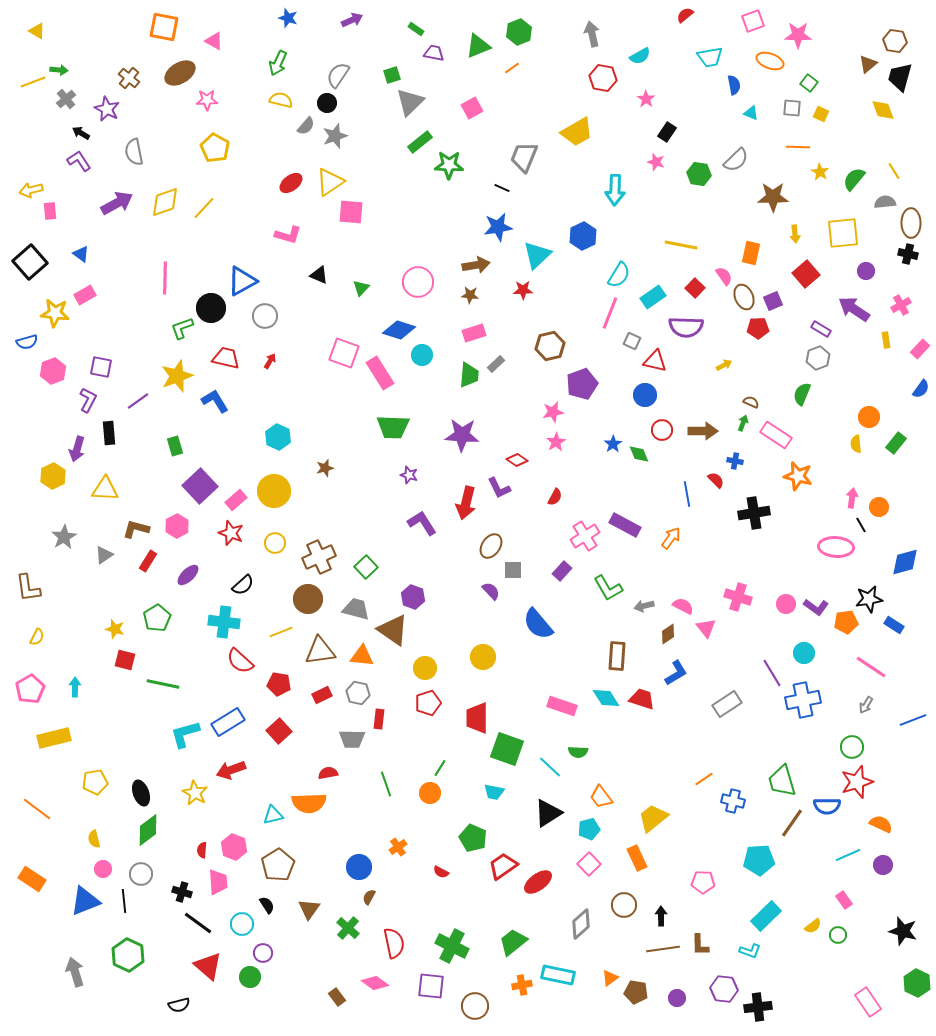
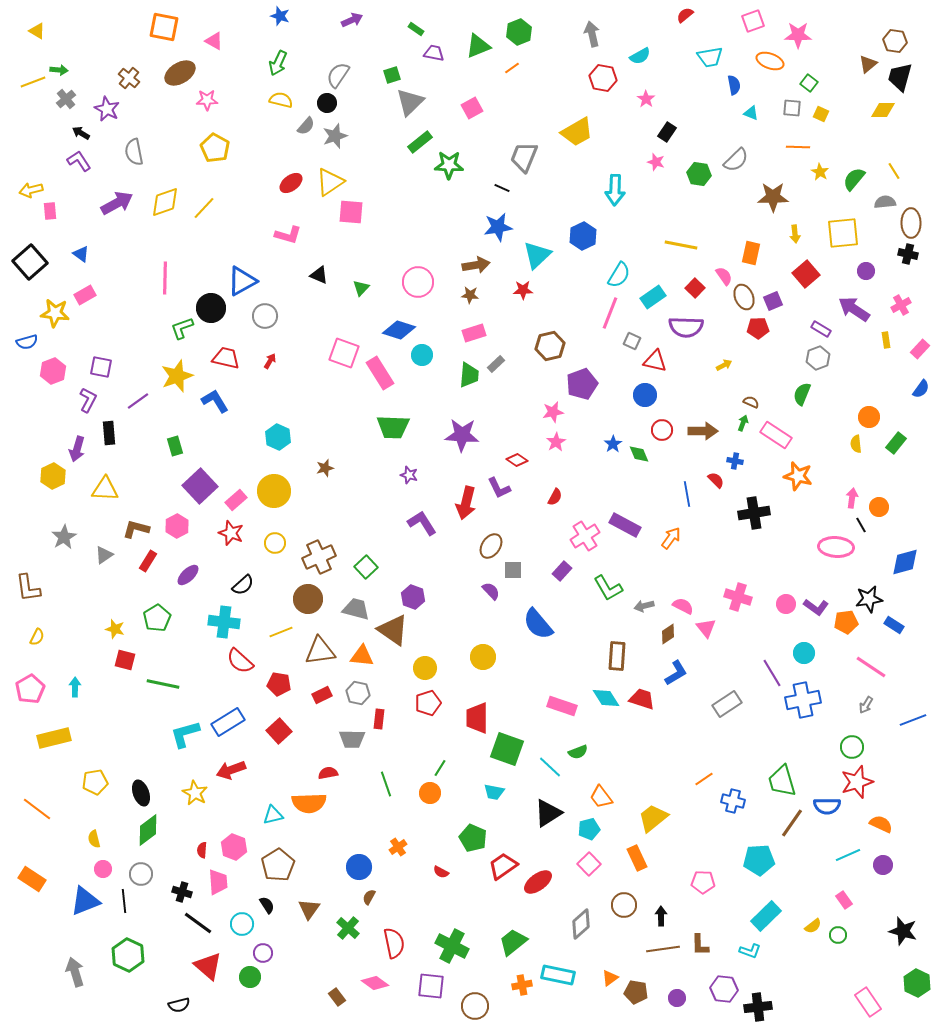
blue star at (288, 18): moved 8 px left, 2 px up
yellow diamond at (883, 110): rotated 70 degrees counterclockwise
green semicircle at (578, 752): rotated 24 degrees counterclockwise
